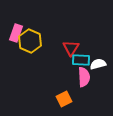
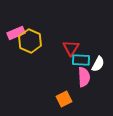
pink rectangle: rotated 48 degrees clockwise
white semicircle: rotated 133 degrees clockwise
